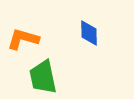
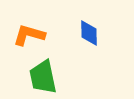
orange L-shape: moved 6 px right, 4 px up
